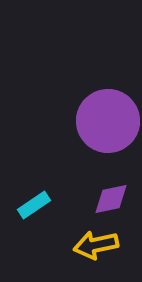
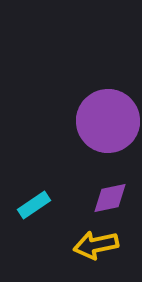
purple diamond: moved 1 px left, 1 px up
